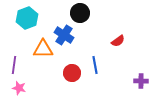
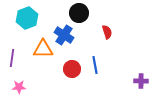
black circle: moved 1 px left
red semicircle: moved 11 px left, 9 px up; rotated 72 degrees counterclockwise
purple line: moved 2 px left, 7 px up
red circle: moved 4 px up
pink star: moved 1 px up; rotated 16 degrees counterclockwise
